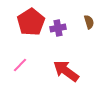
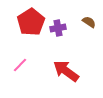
brown semicircle: rotated 40 degrees counterclockwise
